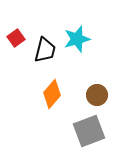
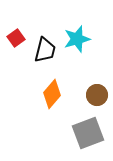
gray square: moved 1 px left, 2 px down
